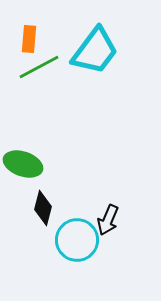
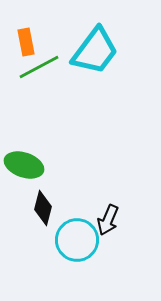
orange rectangle: moved 3 px left, 3 px down; rotated 16 degrees counterclockwise
green ellipse: moved 1 px right, 1 px down
